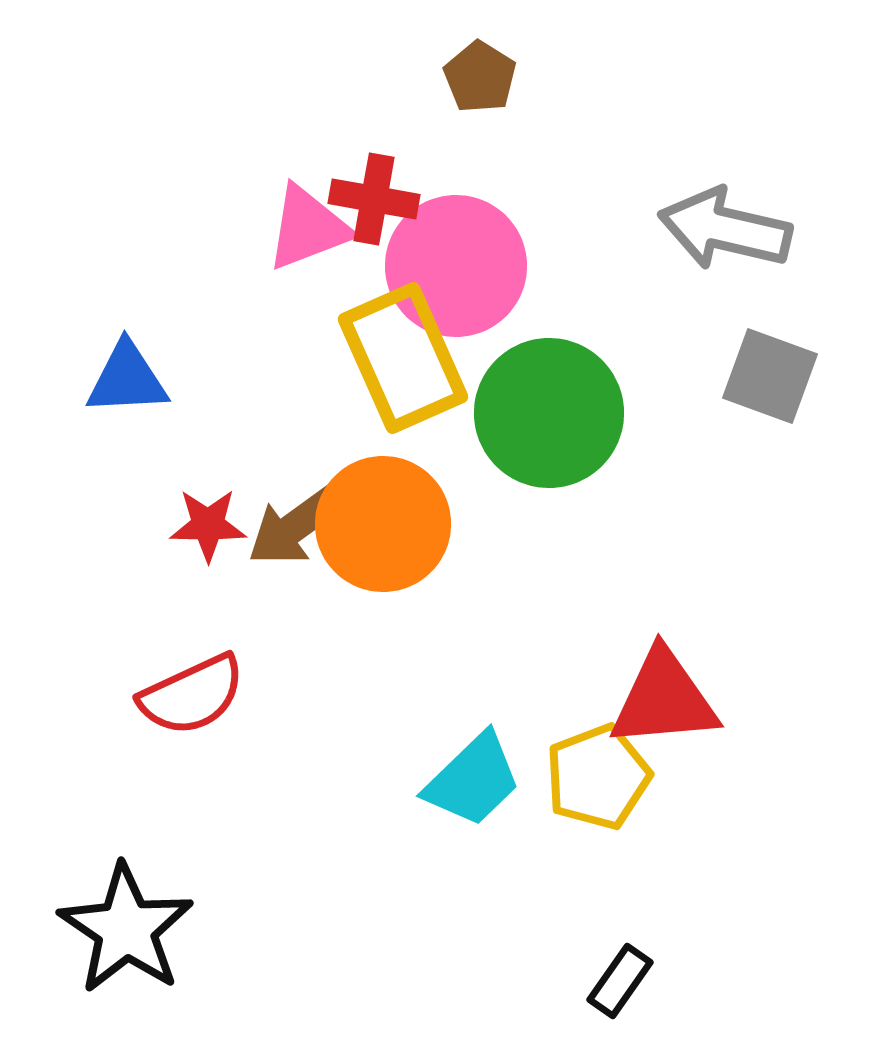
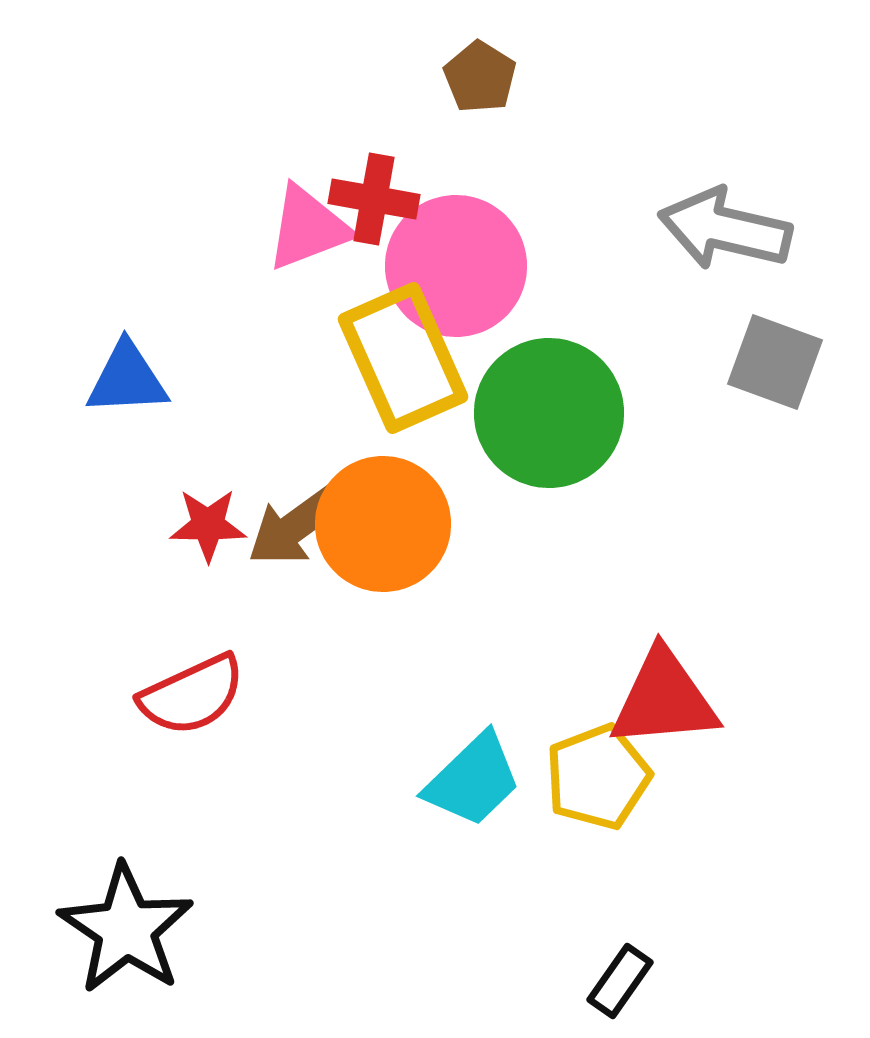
gray square: moved 5 px right, 14 px up
